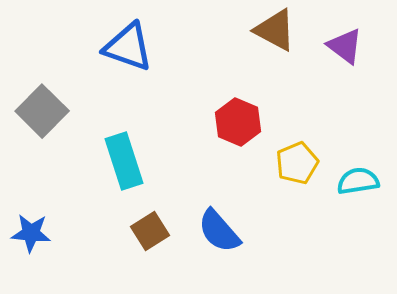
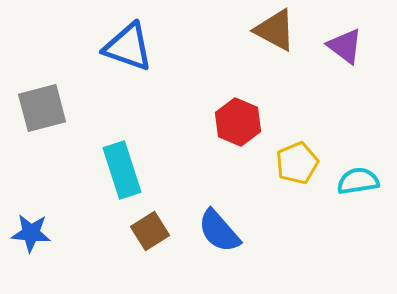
gray square: moved 3 px up; rotated 30 degrees clockwise
cyan rectangle: moved 2 px left, 9 px down
